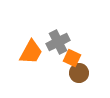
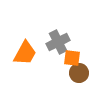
orange trapezoid: moved 6 px left, 1 px down
orange square: rotated 18 degrees counterclockwise
